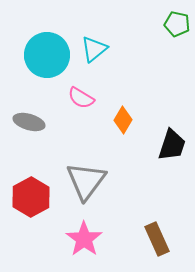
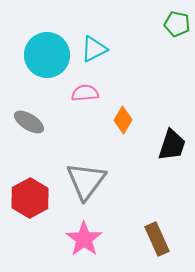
cyan triangle: rotated 12 degrees clockwise
pink semicircle: moved 4 px right, 5 px up; rotated 144 degrees clockwise
gray ellipse: rotated 16 degrees clockwise
red hexagon: moved 1 px left, 1 px down
